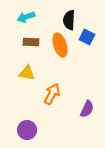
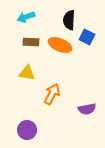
orange ellipse: rotated 50 degrees counterclockwise
purple semicircle: rotated 54 degrees clockwise
